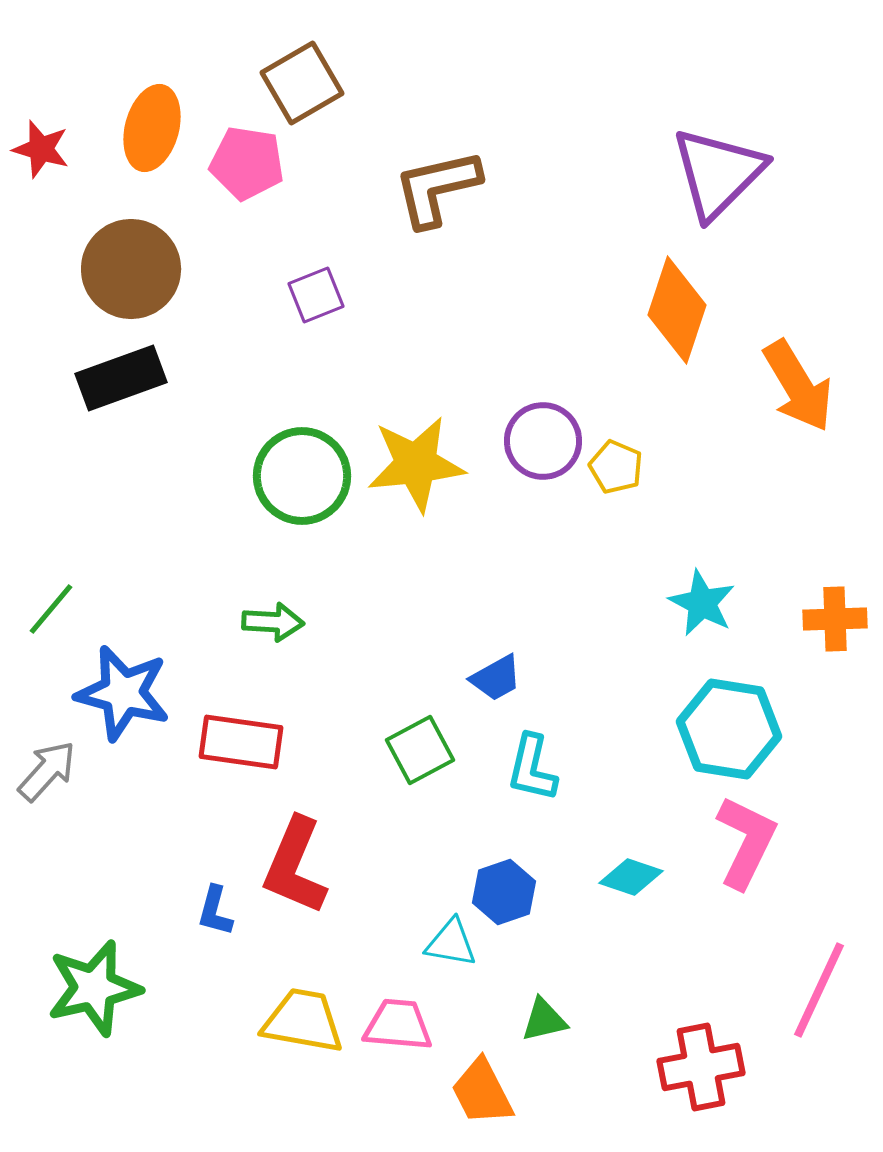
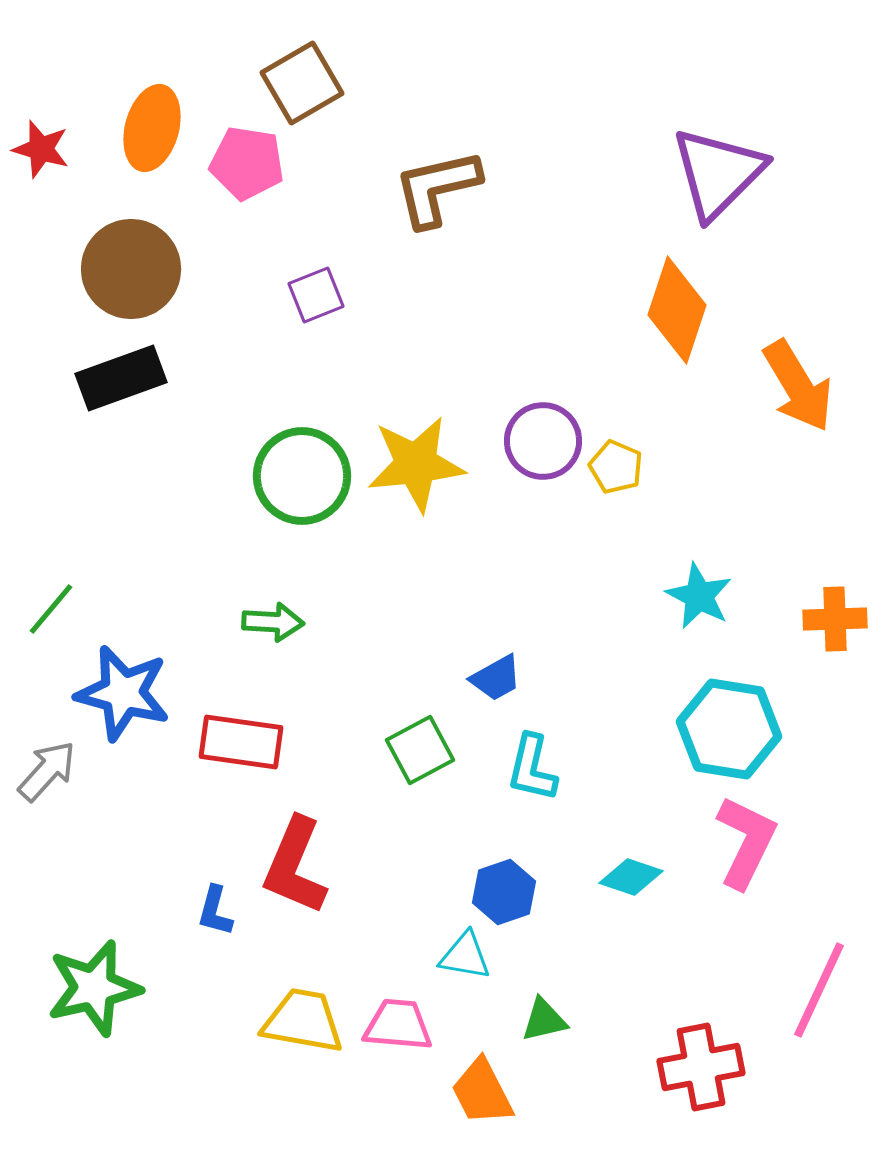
cyan star: moved 3 px left, 7 px up
cyan triangle: moved 14 px right, 13 px down
